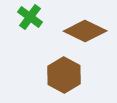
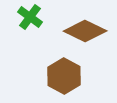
brown hexagon: moved 1 px down
